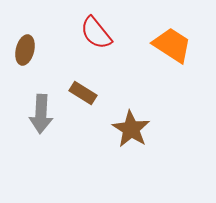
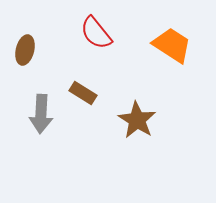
brown star: moved 6 px right, 9 px up
